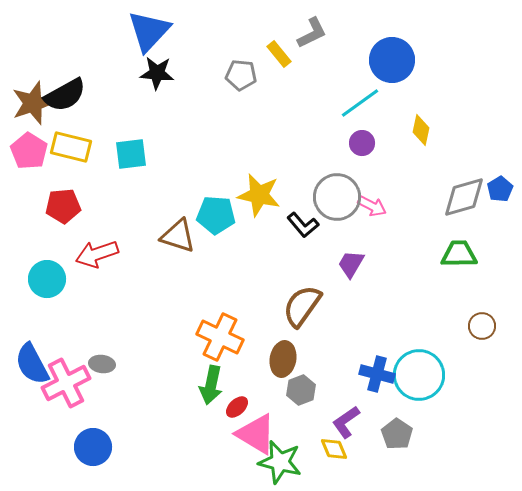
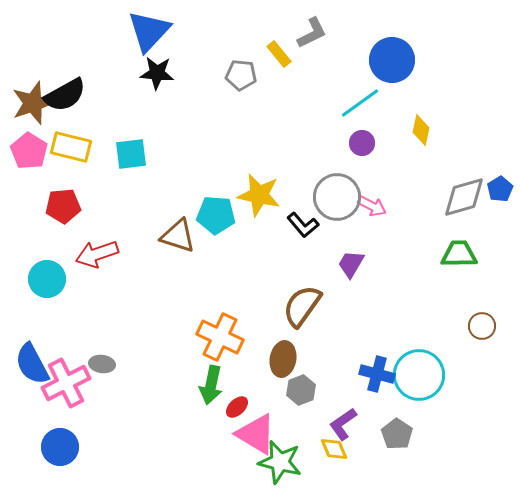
purple L-shape at (346, 422): moved 3 px left, 2 px down
blue circle at (93, 447): moved 33 px left
